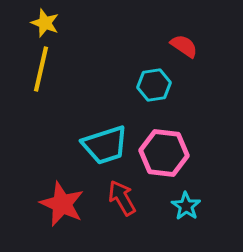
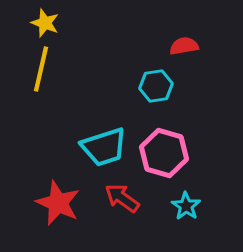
red semicircle: rotated 44 degrees counterclockwise
cyan hexagon: moved 2 px right, 1 px down
cyan trapezoid: moved 1 px left, 2 px down
pink hexagon: rotated 9 degrees clockwise
red arrow: rotated 24 degrees counterclockwise
red star: moved 4 px left, 1 px up
